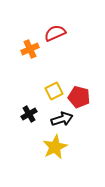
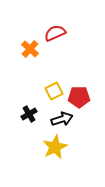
orange cross: rotated 24 degrees counterclockwise
red pentagon: rotated 15 degrees counterclockwise
